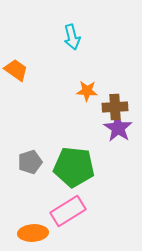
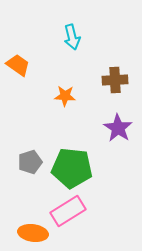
orange trapezoid: moved 2 px right, 5 px up
orange star: moved 22 px left, 5 px down
brown cross: moved 27 px up
green pentagon: moved 2 px left, 1 px down
orange ellipse: rotated 12 degrees clockwise
